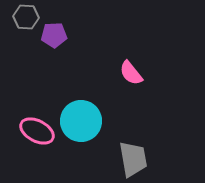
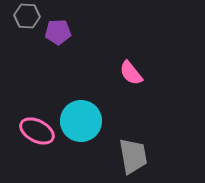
gray hexagon: moved 1 px right, 1 px up
purple pentagon: moved 4 px right, 3 px up
gray trapezoid: moved 3 px up
